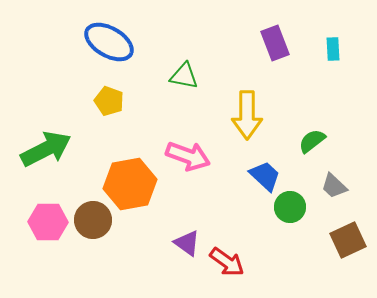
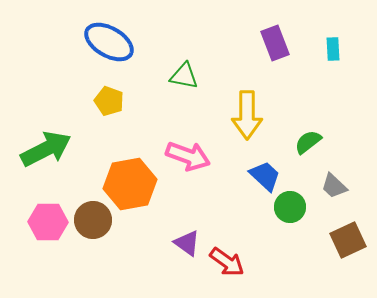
green semicircle: moved 4 px left, 1 px down
